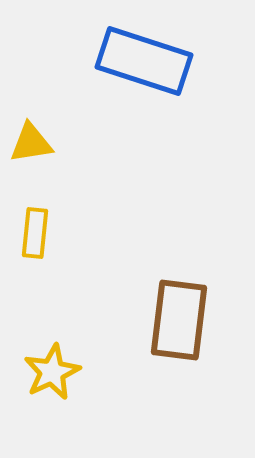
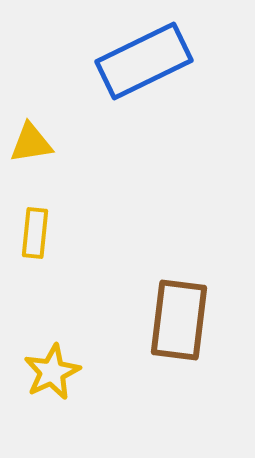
blue rectangle: rotated 44 degrees counterclockwise
